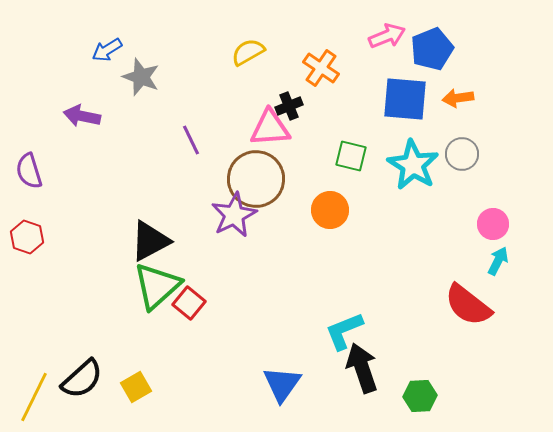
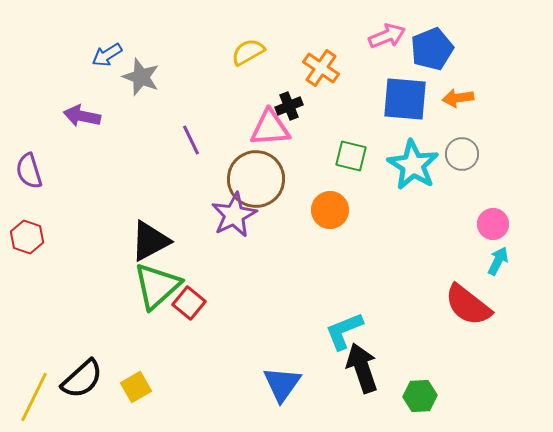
blue arrow: moved 5 px down
